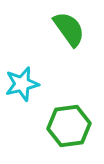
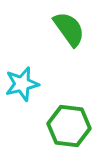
green hexagon: rotated 15 degrees clockwise
